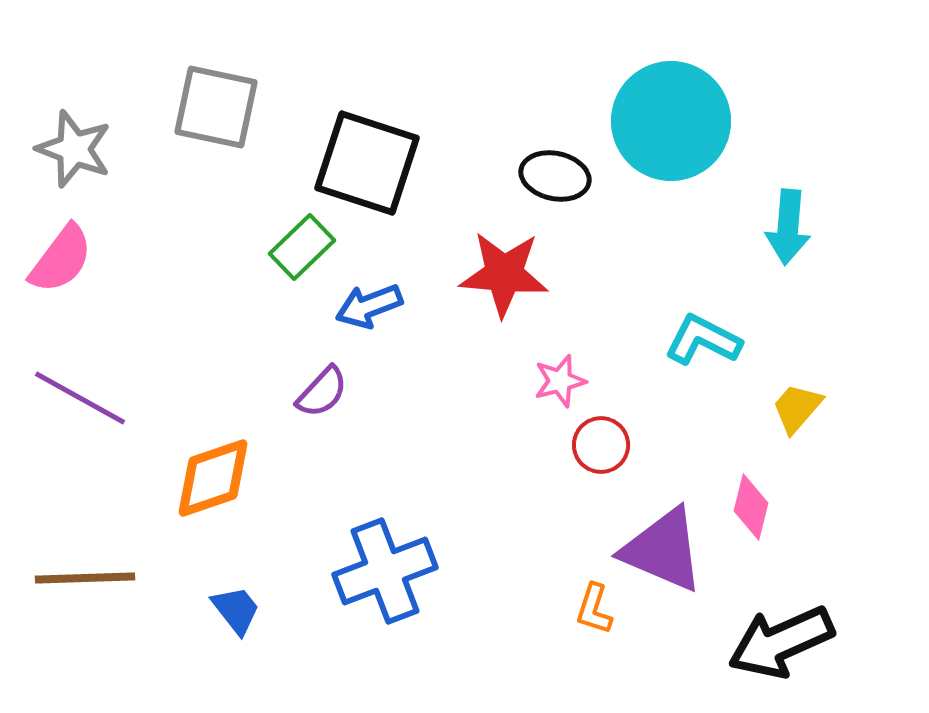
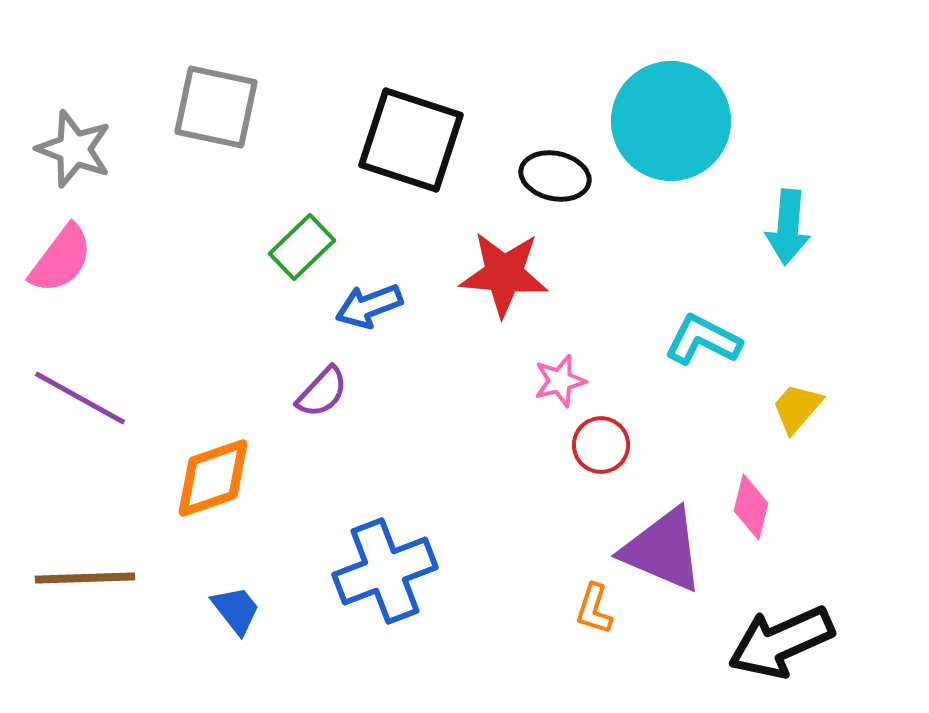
black square: moved 44 px right, 23 px up
